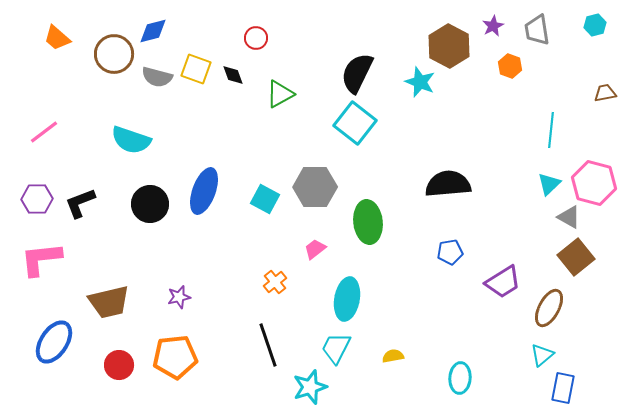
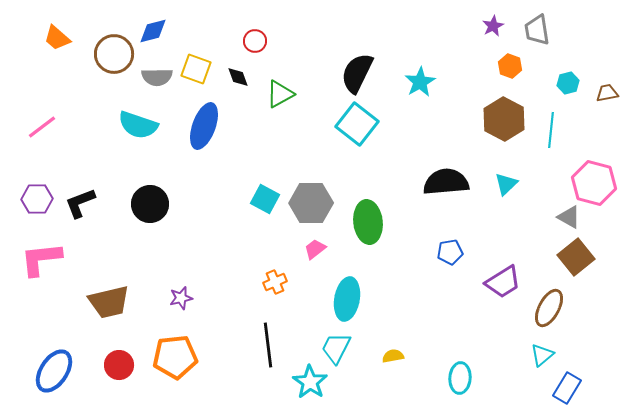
cyan hexagon at (595, 25): moved 27 px left, 58 px down
red circle at (256, 38): moved 1 px left, 3 px down
brown hexagon at (449, 46): moved 55 px right, 73 px down
black diamond at (233, 75): moved 5 px right, 2 px down
gray semicircle at (157, 77): rotated 16 degrees counterclockwise
cyan star at (420, 82): rotated 20 degrees clockwise
brown trapezoid at (605, 93): moved 2 px right
cyan square at (355, 123): moved 2 px right, 1 px down
pink line at (44, 132): moved 2 px left, 5 px up
cyan semicircle at (131, 140): moved 7 px right, 15 px up
black semicircle at (448, 184): moved 2 px left, 2 px up
cyan triangle at (549, 184): moved 43 px left
gray hexagon at (315, 187): moved 4 px left, 16 px down
blue ellipse at (204, 191): moved 65 px up
orange cross at (275, 282): rotated 15 degrees clockwise
purple star at (179, 297): moved 2 px right, 1 px down
blue ellipse at (54, 342): moved 29 px down
black line at (268, 345): rotated 12 degrees clockwise
cyan star at (310, 387): moved 5 px up; rotated 20 degrees counterclockwise
blue rectangle at (563, 388): moved 4 px right; rotated 20 degrees clockwise
